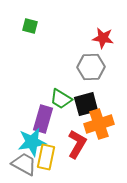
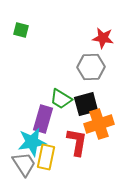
green square: moved 9 px left, 4 px down
red L-shape: moved 2 px up; rotated 20 degrees counterclockwise
gray trapezoid: rotated 28 degrees clockwise
